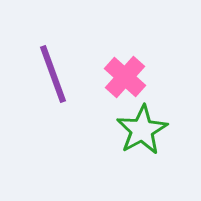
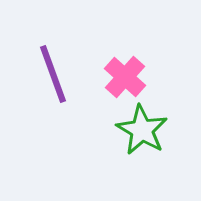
green star: rotated 12 degrees counterclockwise
